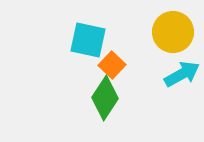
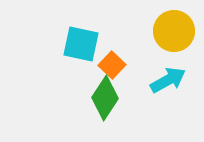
yellow circle: moved 1 px right, 1 px up
cyan square: moved 7 px left, 4 px down
cyan arrow: moved 14 px left, 6 px down
